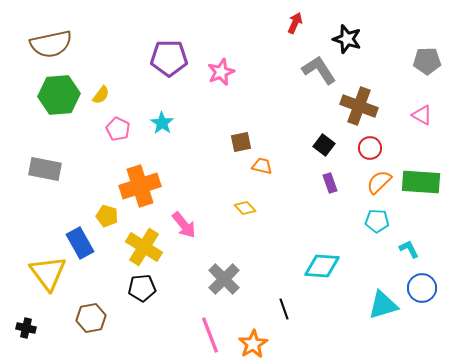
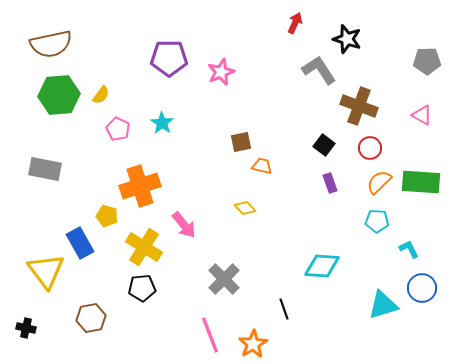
yellow triangle: moved 2 px left, 2 px up
